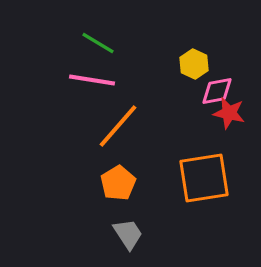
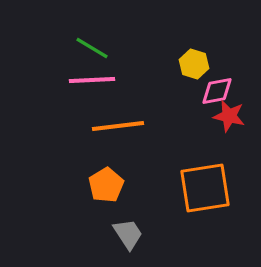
green line: moved 6 px left, 5 px down
yellow hexagon: rotated 8 degrees counterclockwise
pink line: rotated 12 degrees counterclockwise
red star: moved 3 px down
orange line: rotated 42 degrees clockwise
orange square: moved 1 px right, 10 px down
orange pentagon: moved 12 px left, 2 px down
